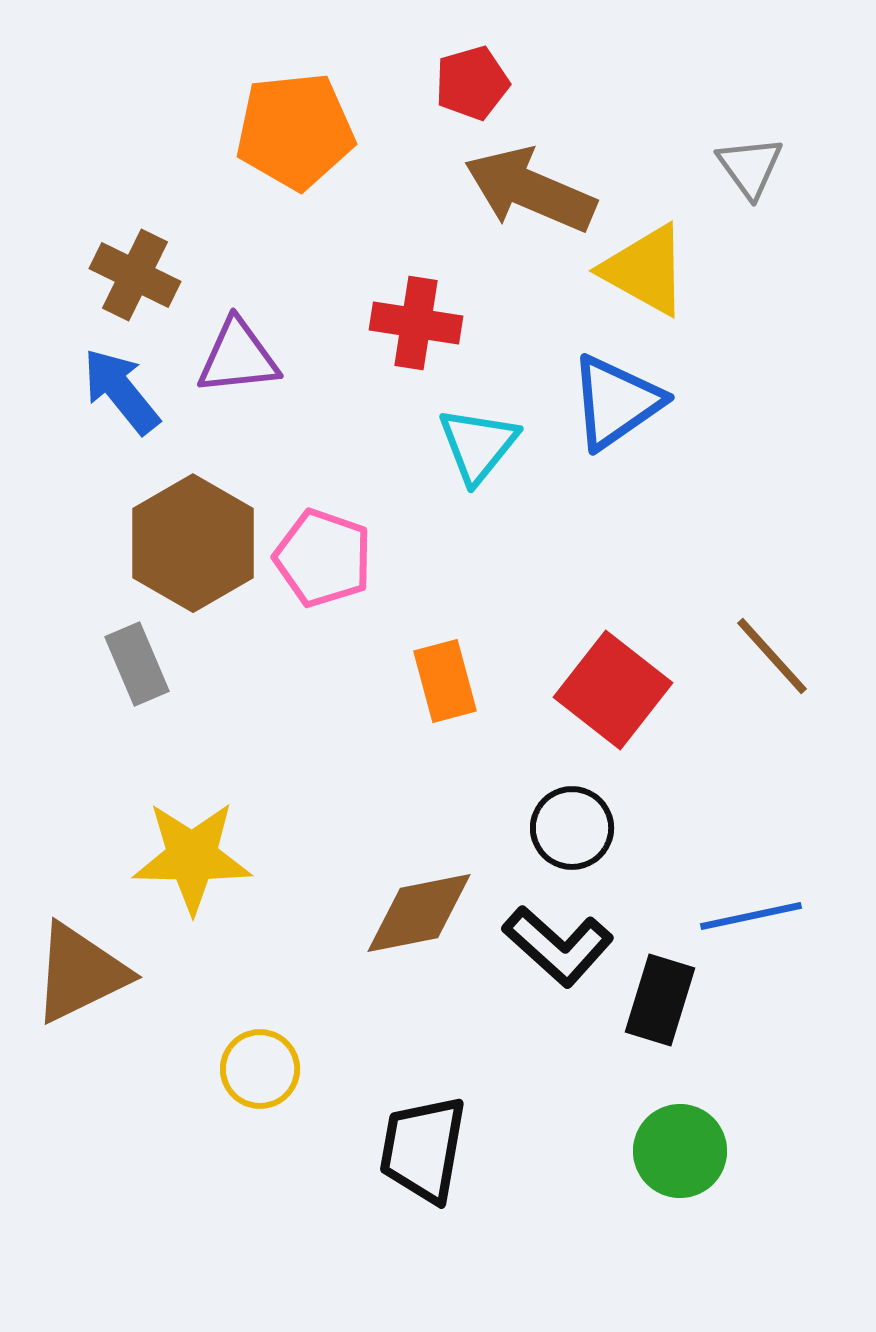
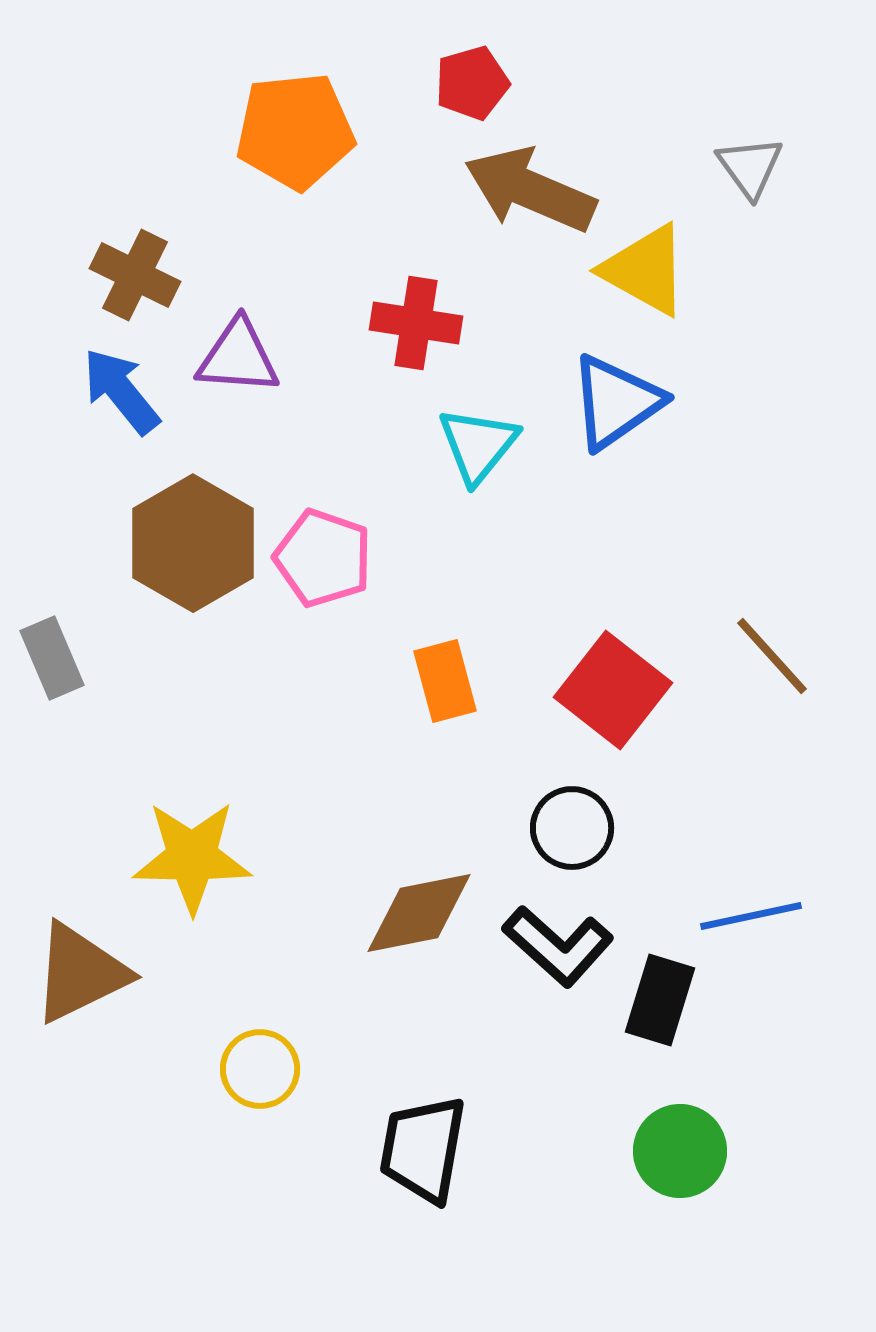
purple triangle: rotated 10 degrees clockwise
gray rectangle: moved 85 px left, 6 px up
